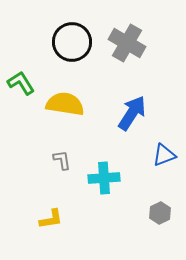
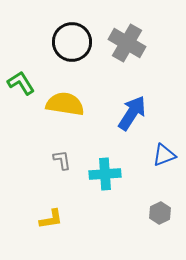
cyan cross: moved 1 px right, 4 px up
